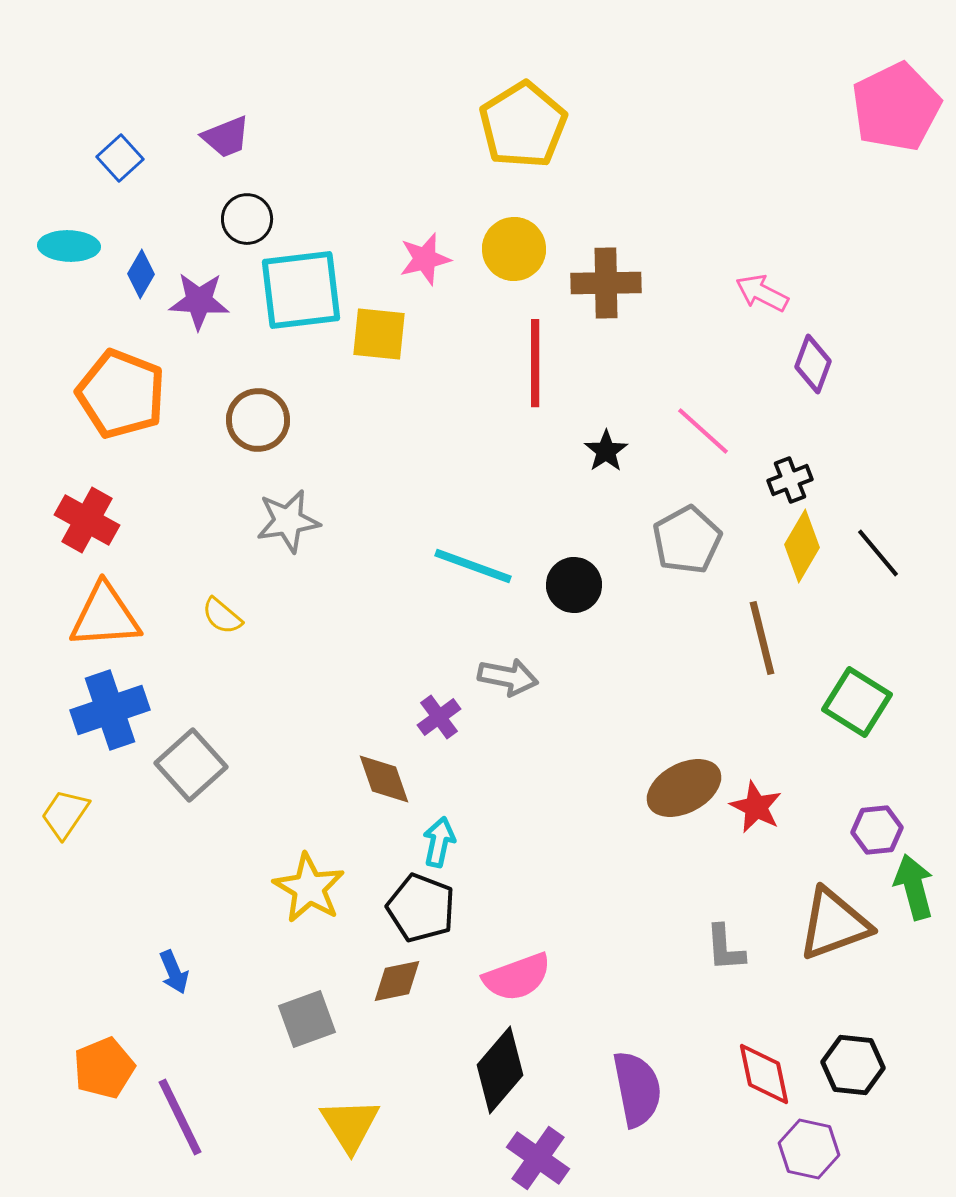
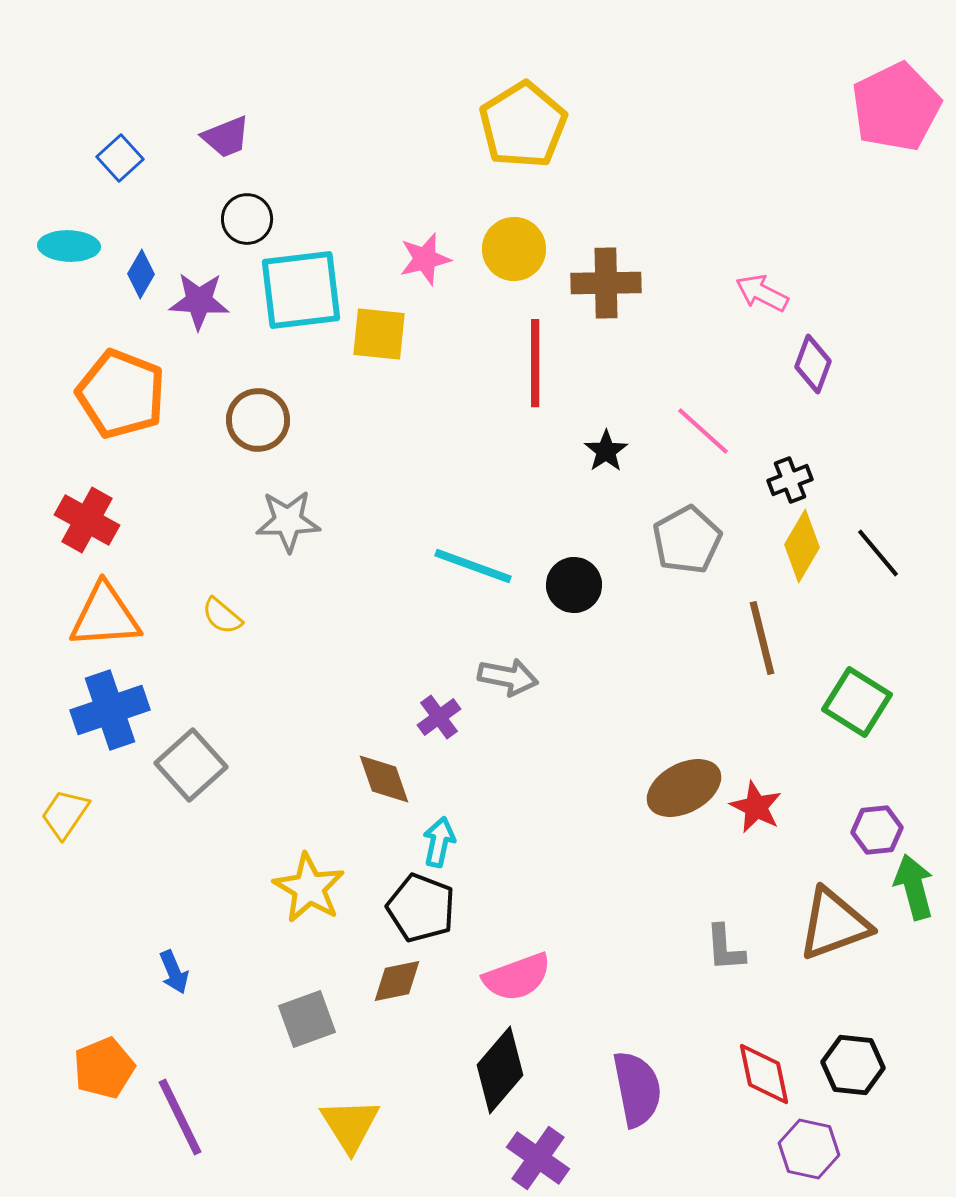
gray star at (288, 521): rotated 8 degrees clockwise
